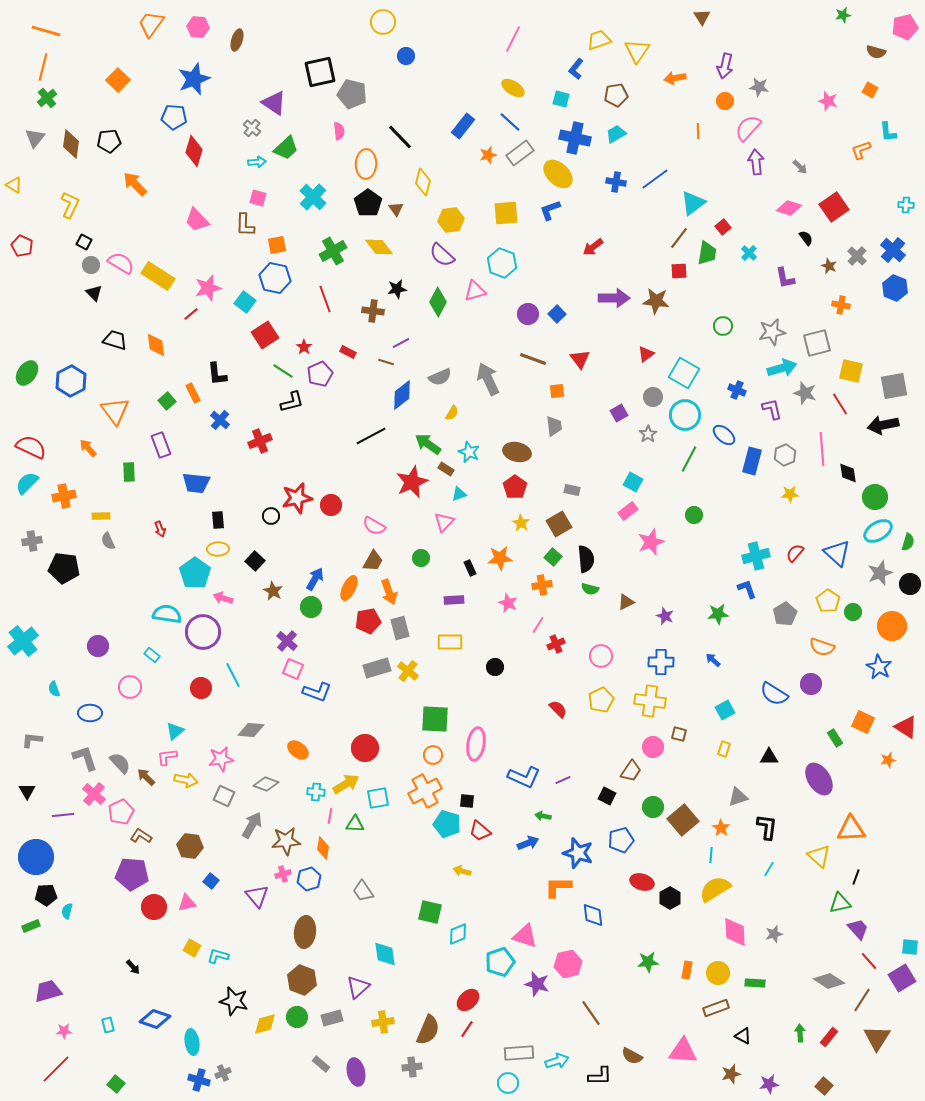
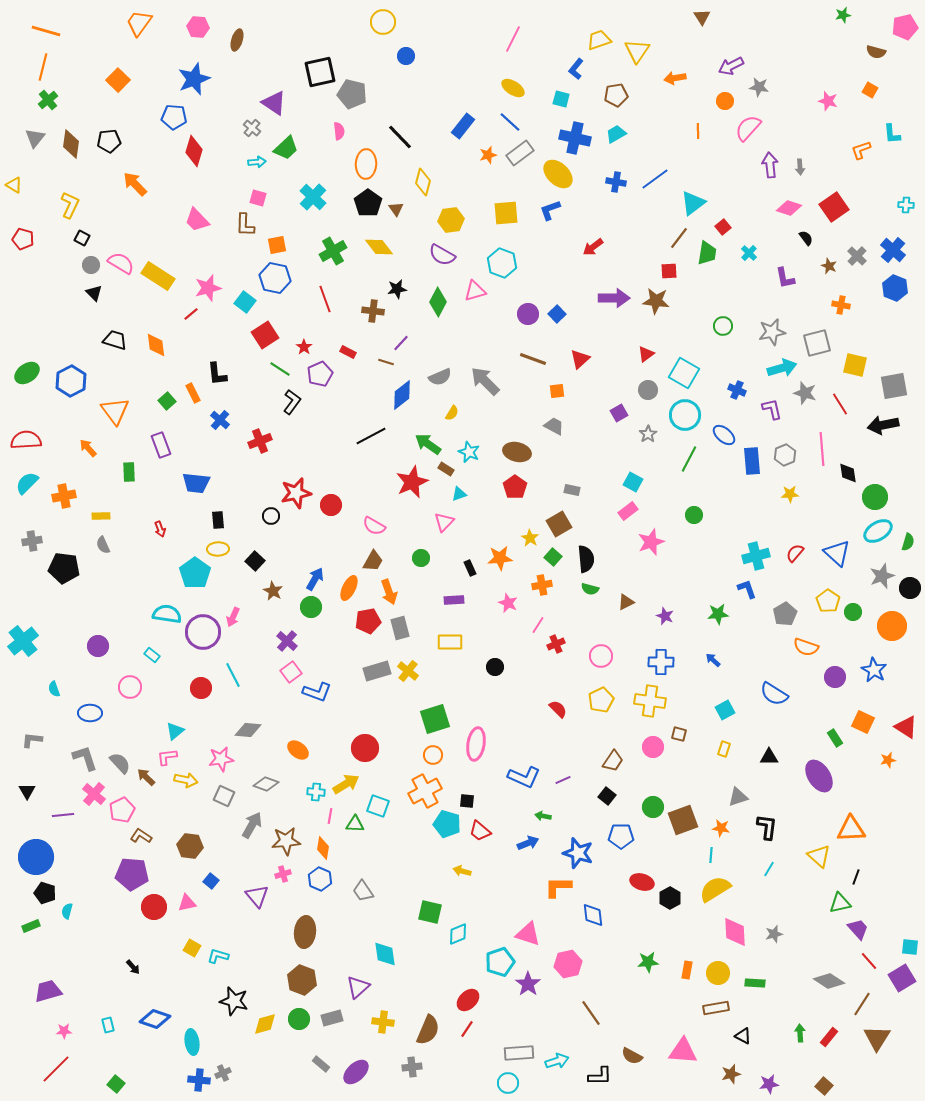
orange trapezoid at (151, 24): moved 12 px left, 1 px up
purple arrow at (725, 66): moved 6 px right; rotated 50 degrees clockwise
green cross at (47, 98): moved 1 px right, 2 px down
cyan L-shape at (888, 132): moved 4 px right, 2 px down
purple arrow at (756, 162): moved 14 px right, 3 px down
gray arrow at (800, 167): rotated 42 degrees clockwise
black square at (84, 242): moved 2 px left, 4 px up
red pentagon at (22, 246): moved 1 px right, 7 px up; rotated 10 degrees counterclockwise
purple semicircle at (442, 255): rotated 12 degrees counterclockwise
red square at (679, 271): moved 10 px left
purple line at (401, 343): rotated 18 degrees counterclockwise
red triangle at (580, 359): rotated 25 degrees clockwise
green line at (283, 371): moved 3 px left, 2 px up
yellow square at (851, 371): moved 4 px right, 6 px up
green ellipse at (27, 373): rotated 20 degrees clockwise
gray arrow at (488, 379): moved 3 px left, 2 px down; rotated 20 degrees counterclockwise
gray circle at (653, 397): moved 5 px left, 7 px up
black L-shape at (292, 402): rotated 40 degrees counterclockwise
gray trapezoid at (554, 426): rotated 55 degrees counterclockwise
red semicircle at (31, 447): moved 5 px left, 7 px up; rotated 28 degrees counterclockwise
blue rectangle at (752, 461): rotated 20 degrees counterclockwise
red star at (297, 498): moved 1 px left, 5 px up
yellow star at (521, 523): moved 9 px right, 15 px down
gray semicircle at (108, 541): moved 5 px left, 4 px down
gray star at (880, 573): moved 2 px right, 3 px down
black circle at (910, 584): moved 4 px down
pink arrow at (223, 598): moved 10 px right, 19 px down; rotated 84 degrees counterclockwise
orange semicircle at (822, 647): moved 16 px left
blue star at (879, 667): moved 5 px left, 3 px down
gray rectangle at (377, 668): moved 3 px down
pink square at (293, 669): moved 2 px left, 3 px down; rotated 30 degrees clockwise
purple circle at (811, 684): moved 24 px right, 7 px up
green square at (435, 719): rotated 20 degrees counterclockwise
gray diamond at (251, 730): moved 3 px left
brown trapezoid at (631, 771): moved 18 px left, 10 px up
purple ellipse at (819, 779): moved 3 px up
black square at (607, 796): rotated 12 degrees clockwise
cyan square at (378, 798): moved 8 px down; rotated 30 degrees clockwise
pink pentagon at (121, 812): moved 1 px right, 2 px up
brown square at (683, 820): rotated 20 degrees clockwise
orange star at (721, 828): rotated 24 degrees counterclockwise
blue pentagon at (621, 840): moved 4 px up; rotated 15 degrees clockwise
blue hexagon at (309, 879): moved 11 px right; rotated 20 degrees counterclockwise
black pentagon at (46, 895): moved 1 px left, 2 px up; rotated 20 degrees clockwise
pink triangle at (525, 936): moved 3 px right, 2 px up
purple star at (537, 984): moved 9 px left; rotated 20 degrees clockwise
brown line at (862, 1000): moved 4 px down
brown rectangle at (716, 1008): rotated 10 degrees clockwise
green circle at (297, 1017): moved 2 px right, 2 px down
yellow cross at (383, 1022): rotated 15 degrees clockwise
purple ellipse at (356, 1072): rotated 60 degrees clockwise
blue cross at (199, 1080): rotated 10 degrees counterclockwise
